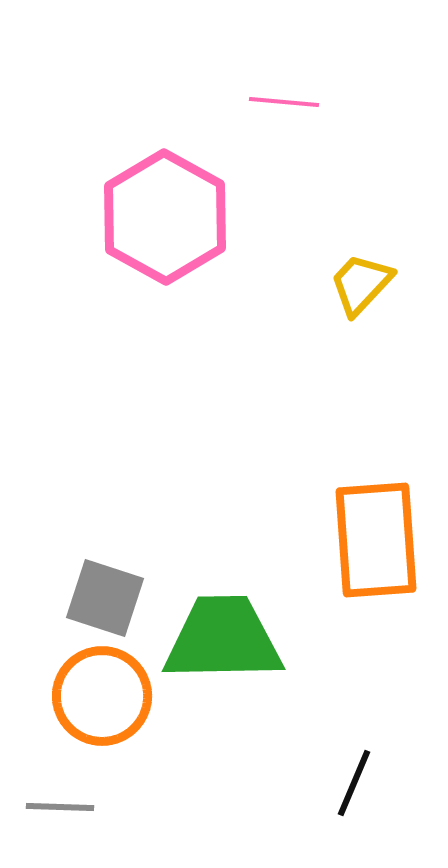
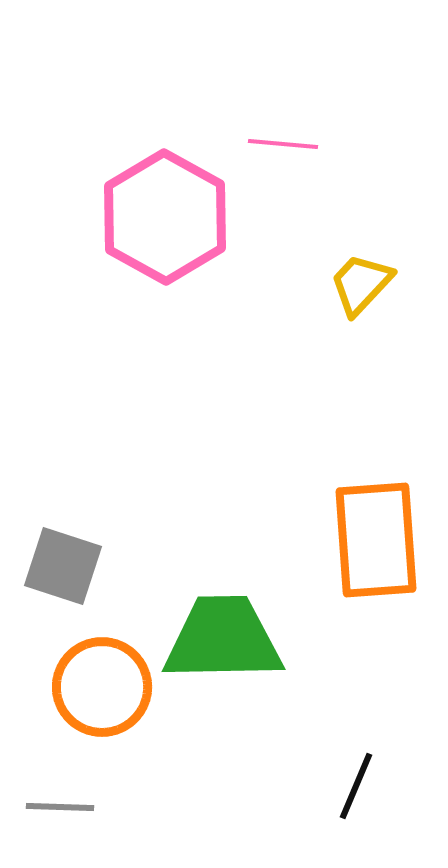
pink line: moved 1 px left, 42 px down
gray square: moved 42 px left, 32 px up
orange circle: moved 9 px up
black line: moved 2 px right, 3 px down
